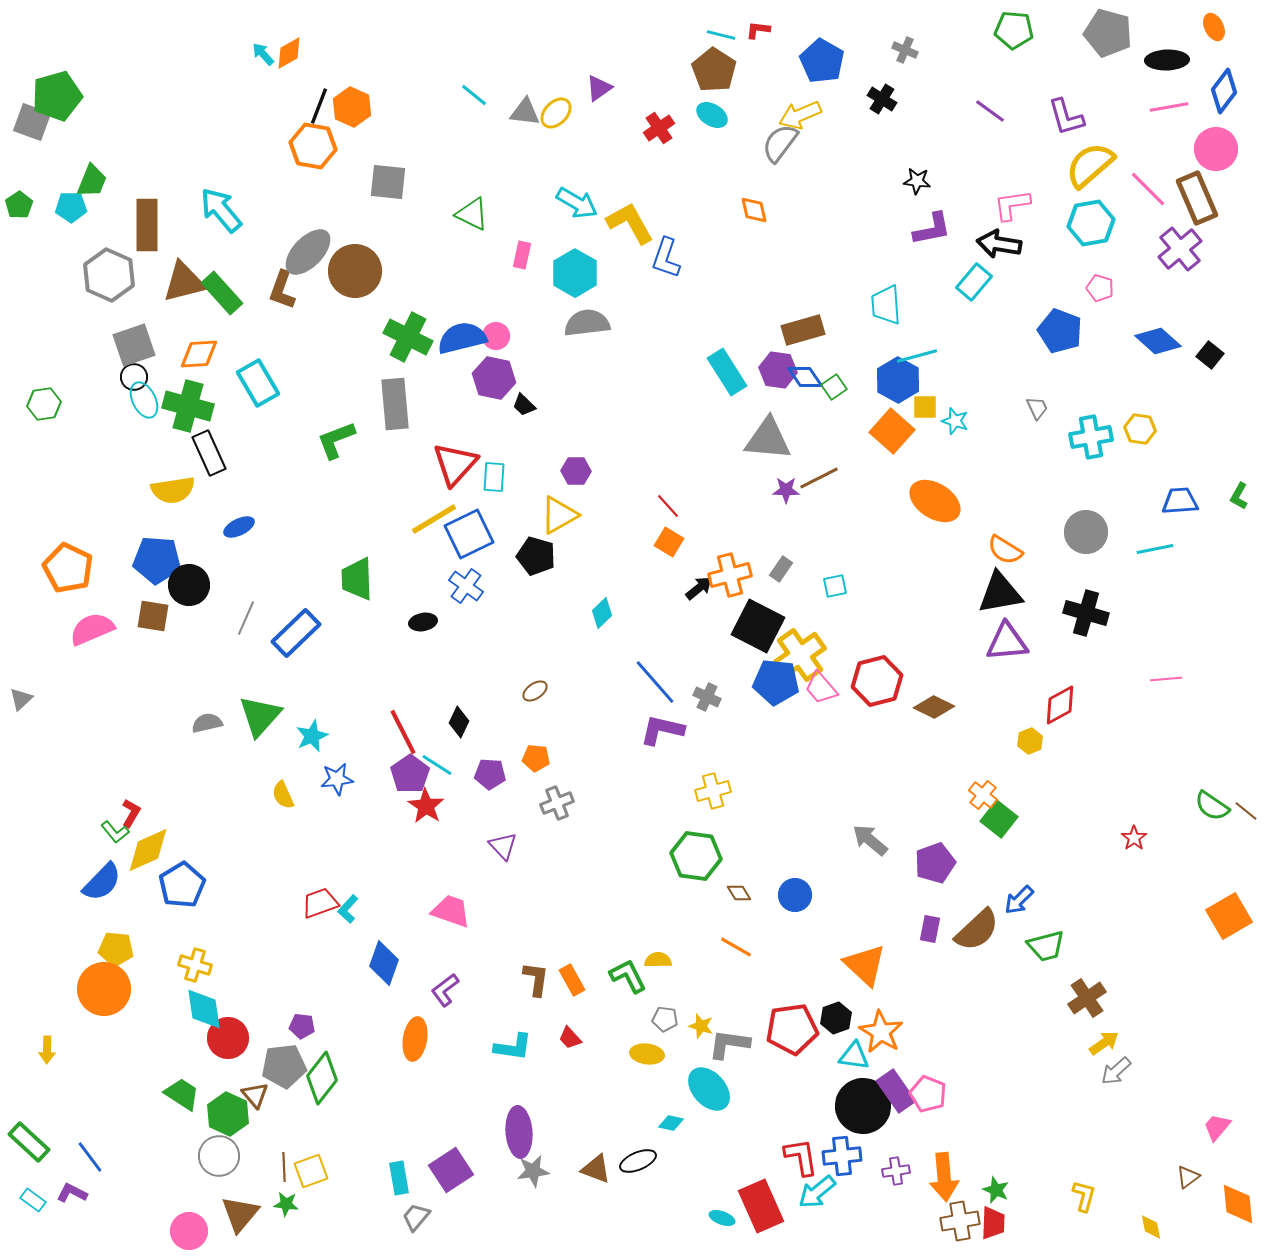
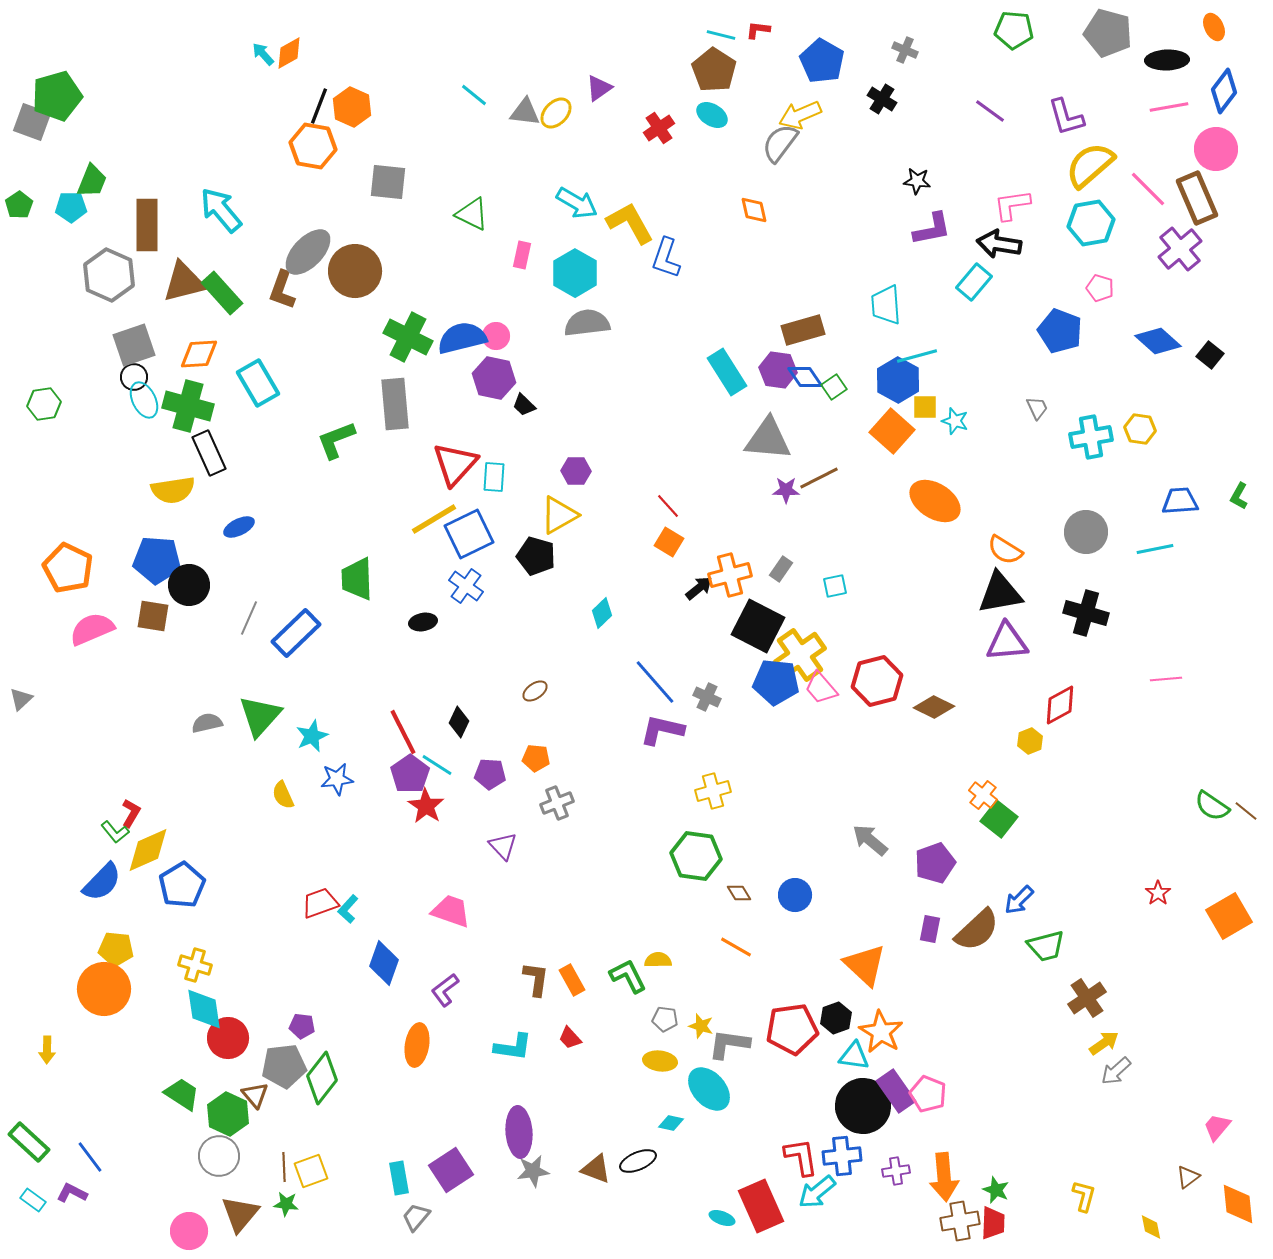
gray line at (246, 618): moved 3 px right
red star at (1134, 838): moved 24 px right, 55 px down
orange ellipse at (415, 1039): moved 2 px right, 6 px down
yellow ellipse at (647, 1054): moved 13 px right, 7 px down
